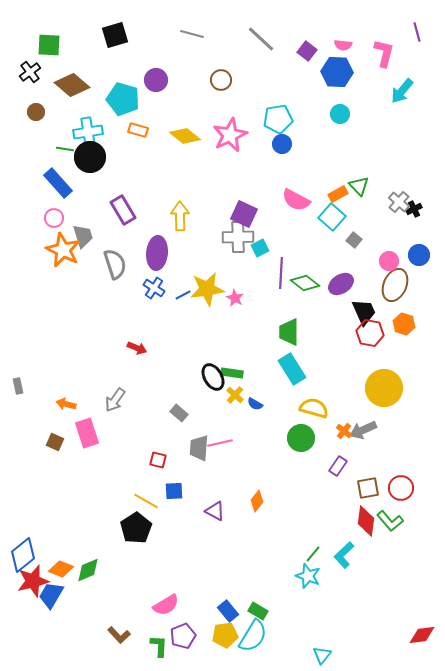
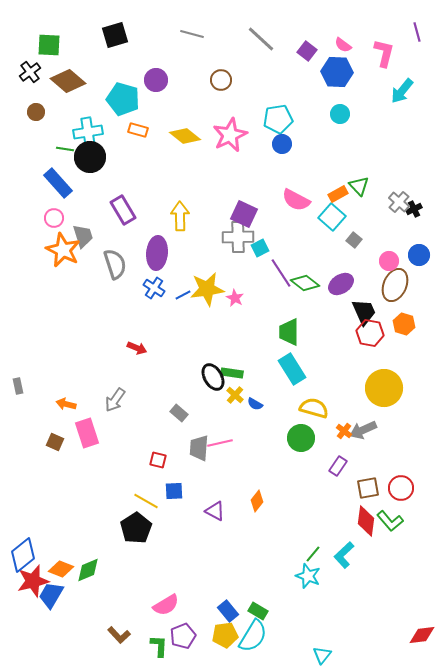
pink semicircle at (343, 45): rotated 30 degrees clockwise
brown diamond at (72, 85): moved 4 px left, 4 px up
purple line at (281, 273): rotated 36 degrees counterclockwise
